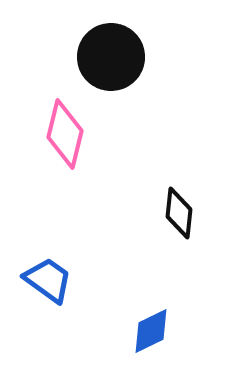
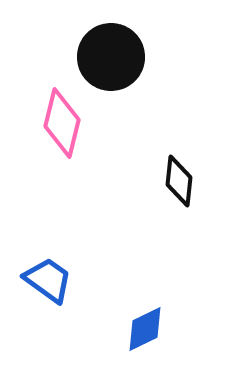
pink diamond: moved 3 px left, 11 px up
black diamond: moved 32 px up
blue diamond: moved 6 px left, 2 px up
